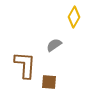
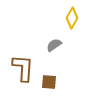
yellow diamond: moved 2 px left, 1 px down
brown L-shape: moved 2 px left, 3 px down
